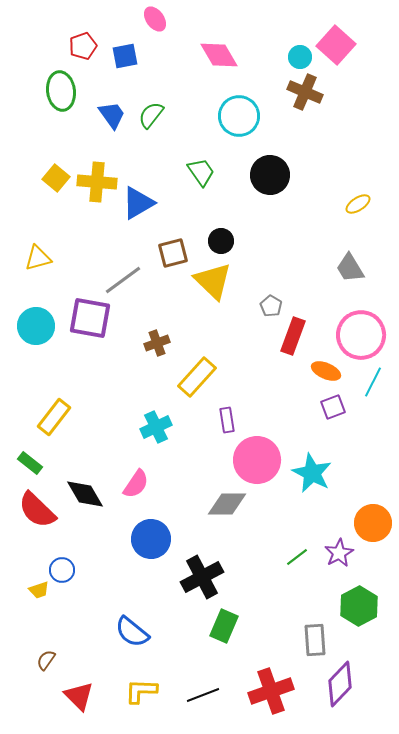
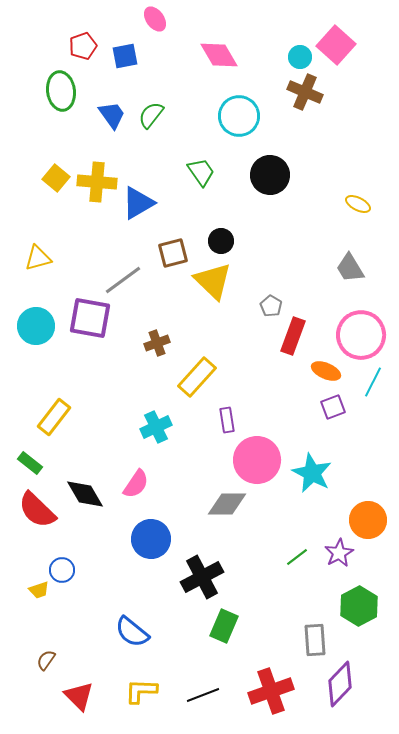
yellow ellipse at (358, 204): rotated 60 degrees clockwise
orange circle at (373, 523): moved 5 px left, 3 px up
